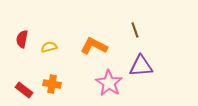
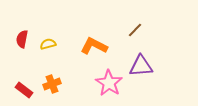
brown line: rotated 63 degrees clockwise
yellow semicircle: moved 1 px left, 3 px up
orange cross: rotated 30 degrees counterclockwise
